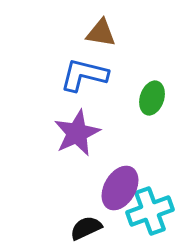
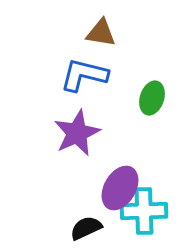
cyan cross: moved 6 px left; rotated 18 degrees clockwise
